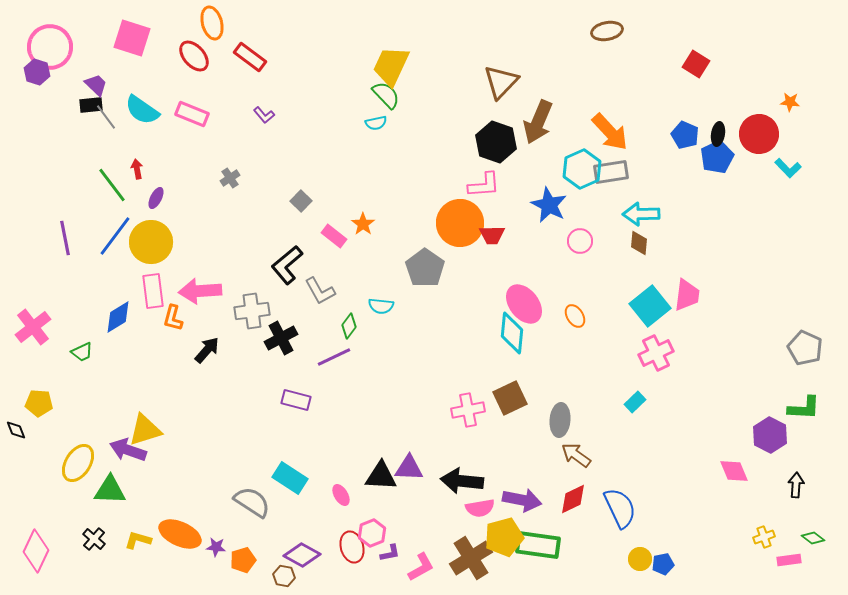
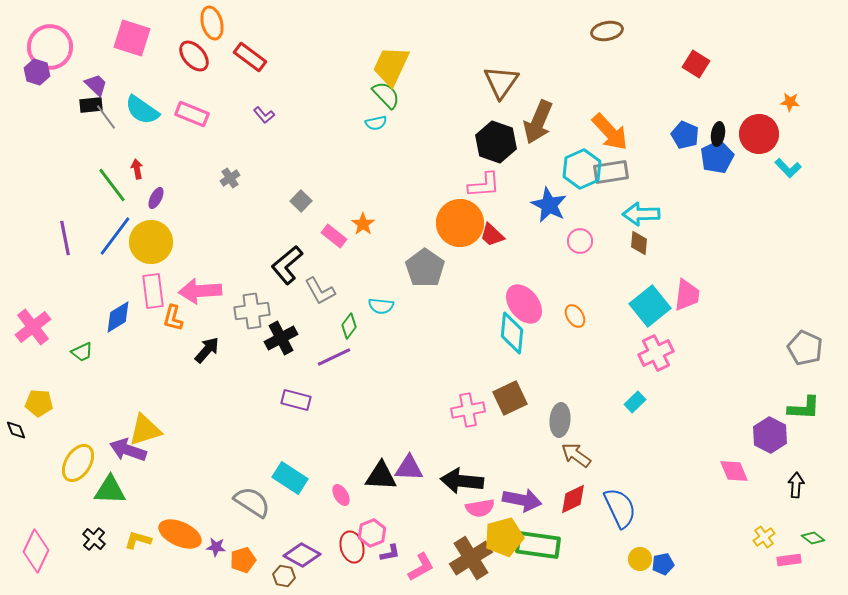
brown triangle at (501, 82): rotated 9 degrees counterclockwise
red trapezoid at (492, 235): rotated 44 degrees clockwise
yellow cross at (764, 537): rotated 15 degrees counterclockwise
